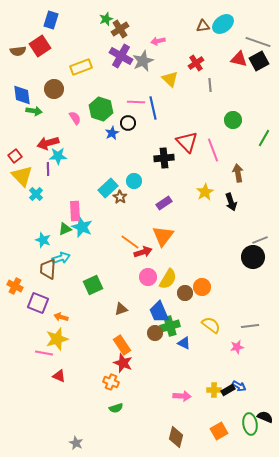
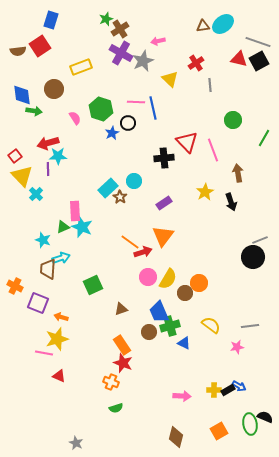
purple cross at (121, 56): moved 3 px up
green triangle at (65, 229): moved 2 px left, 2 px up
orange circle at (202, 287): moved 3 px left, 4 px up
brown circle at (155, 333): moved 6 px left, 1 px up
